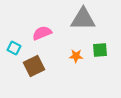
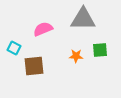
pink semicircle: moved 1 px right, 4 px up
brown square: rotated 20 degrees clockwise
